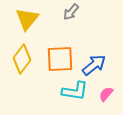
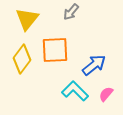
orange square: moved 5 px left, 9 px up
cyan L-shape: rotated 144 degrees counterclockwise
